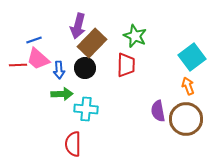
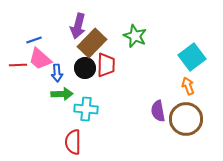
pink trapezoid: moved 2 px right
red trapezoid: moved 20 px left
blue arrow: moved 2 px left, 3 px down
red semicircle: moved 2 px up
